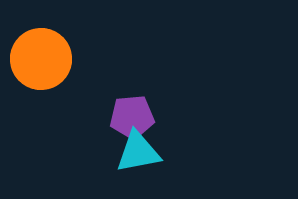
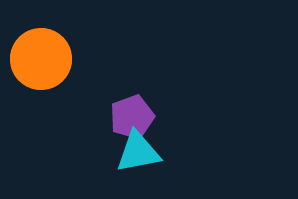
purple pentagon: rotated 15 degrees counterclockwise
